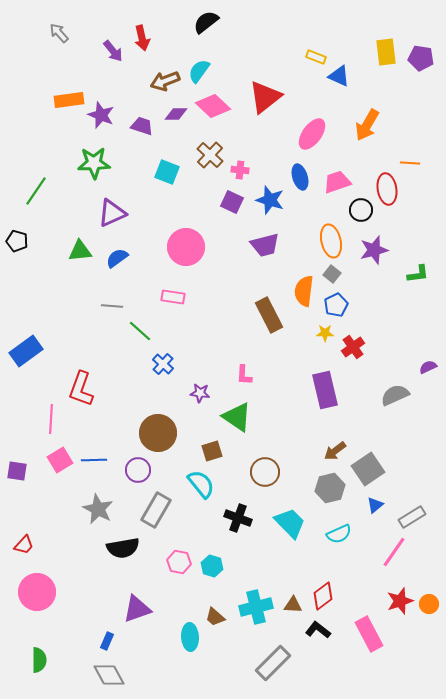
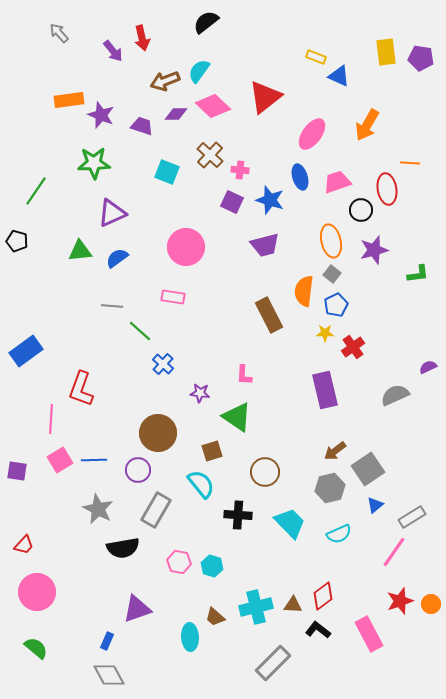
black cross at (238, 518): moved 3 px up; rotated 16 degrees counterclockwise
orange circle at (429, 604): moved 2 px right
green semicircle at (39, 660): moved 3 px left, 12 px up; rotated 50 degrees counterclockwise
